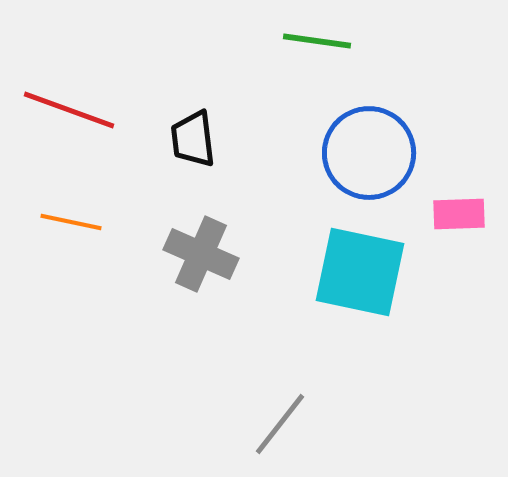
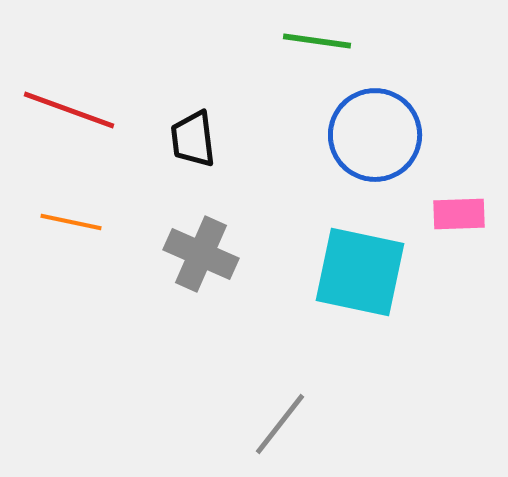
blue circle: moved 6 px right, 18 px up
